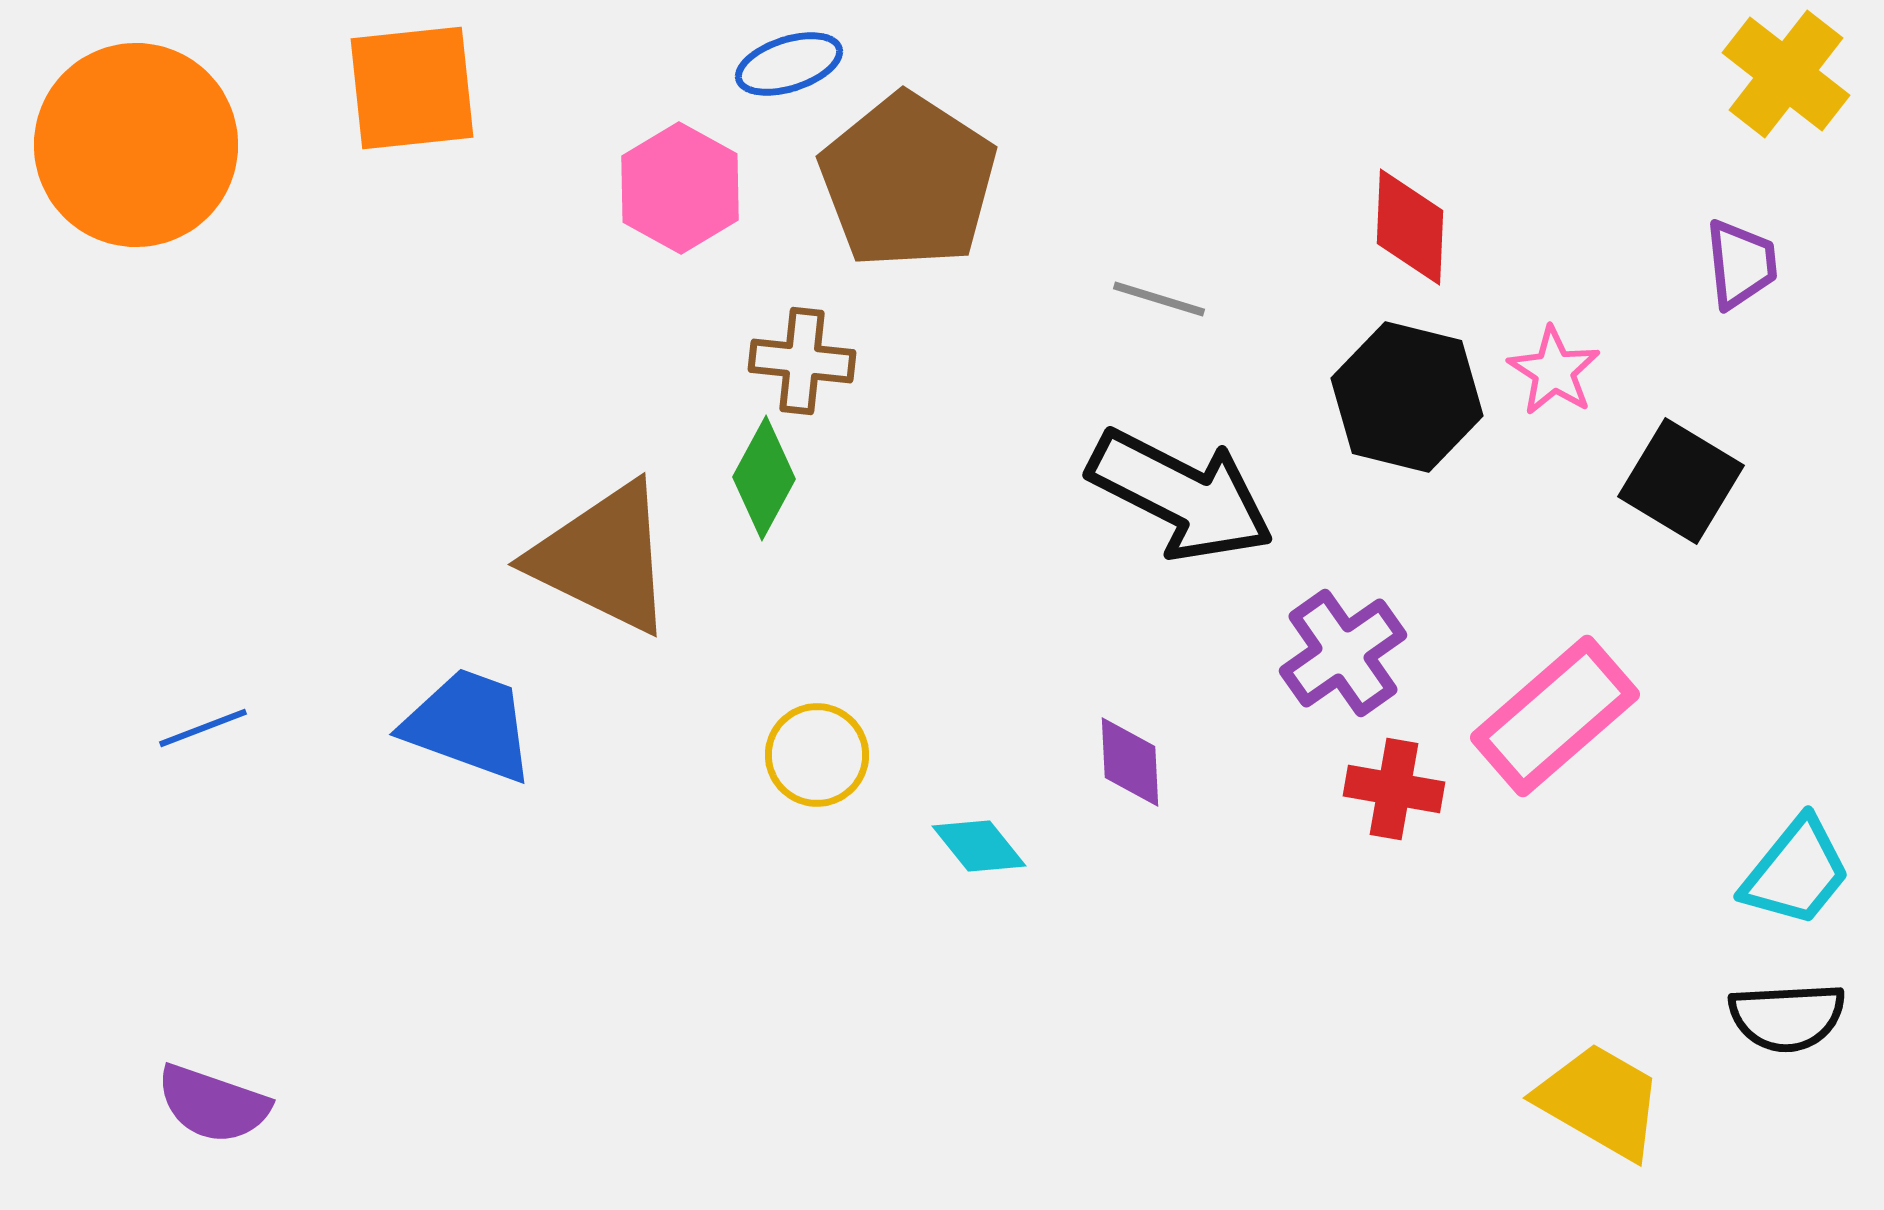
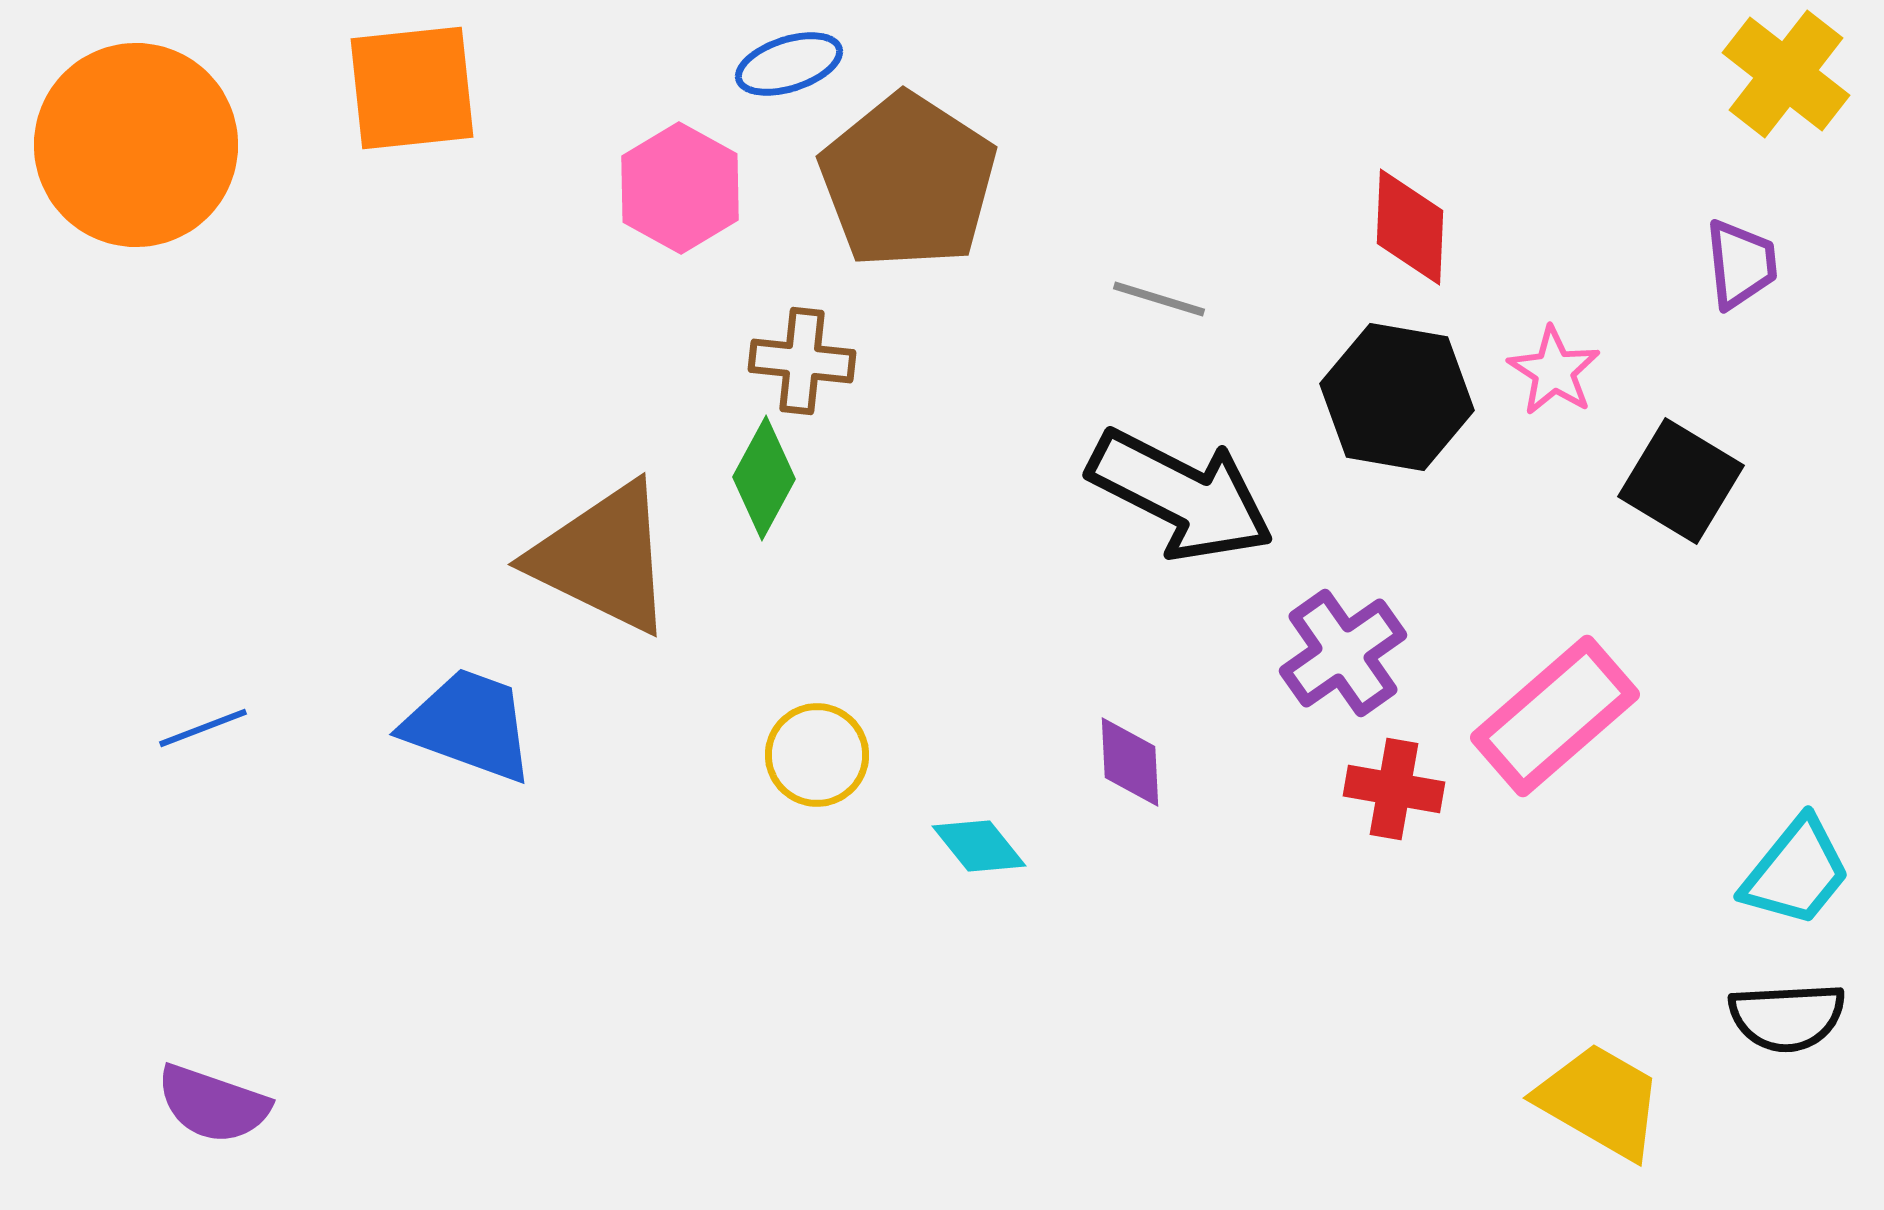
black hexagon: moved 10 px left; rotated 4 degrees counterclockwise
